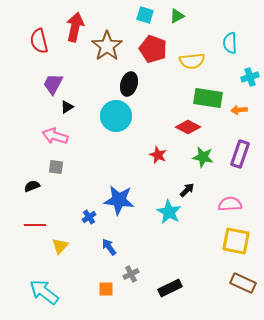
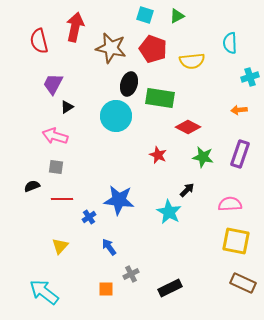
brown star: moved 4 px right, 2 px down; rotated 24 degrees counterclockwise
green rectangle: moved 48 px left
red line: moved 27 px right, 26 px up
